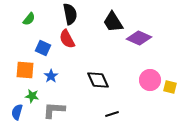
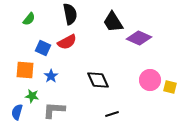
red semicircle: moved 3 px down; rotated 90 degrees counterclockwise
